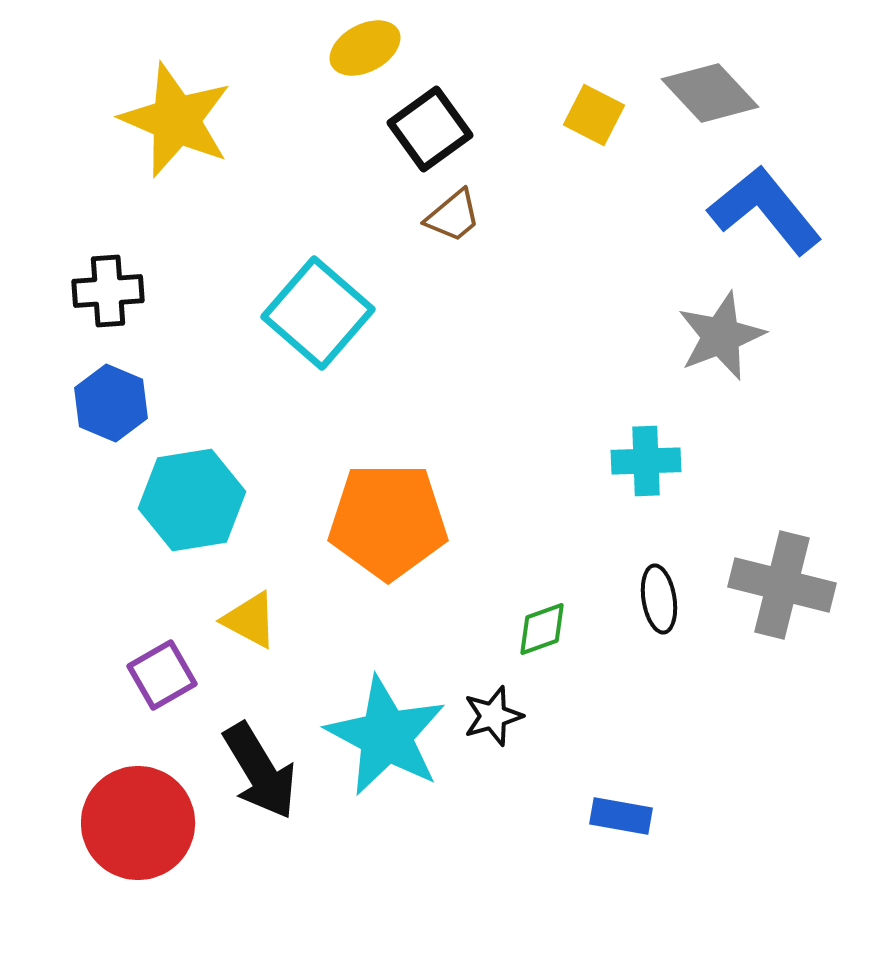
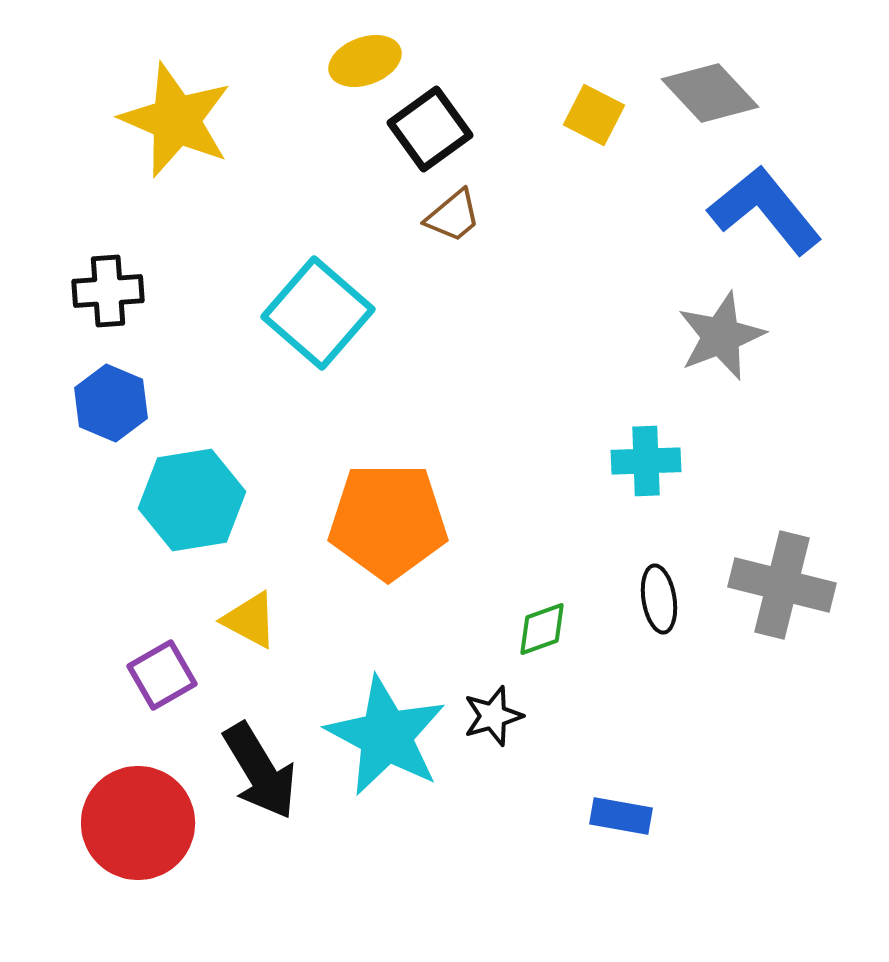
yellow ellipse: moved 13 px down; rotated 8 degrees clockwise
